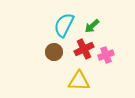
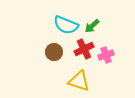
cyan semicircle: moved 2 px right; rotated 95 degrees counterclockwise
yellow triangle: rotated 15 degrees clockwise
